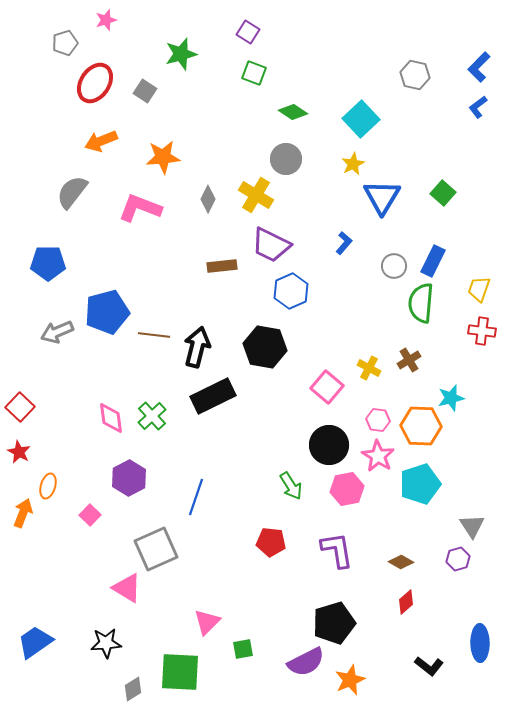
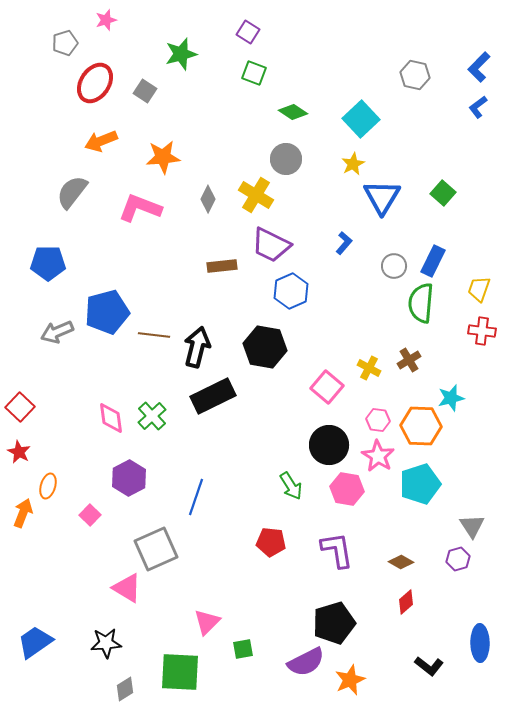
pink hexagon at (347, 489): rotated 20 degrees clockwise
gray diamond at (133, 689): moved 8 px left
